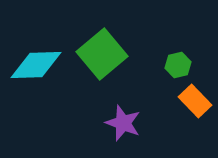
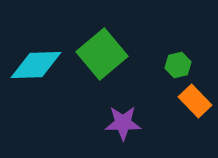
purple star: rotated 21 degrees counterclockwise
